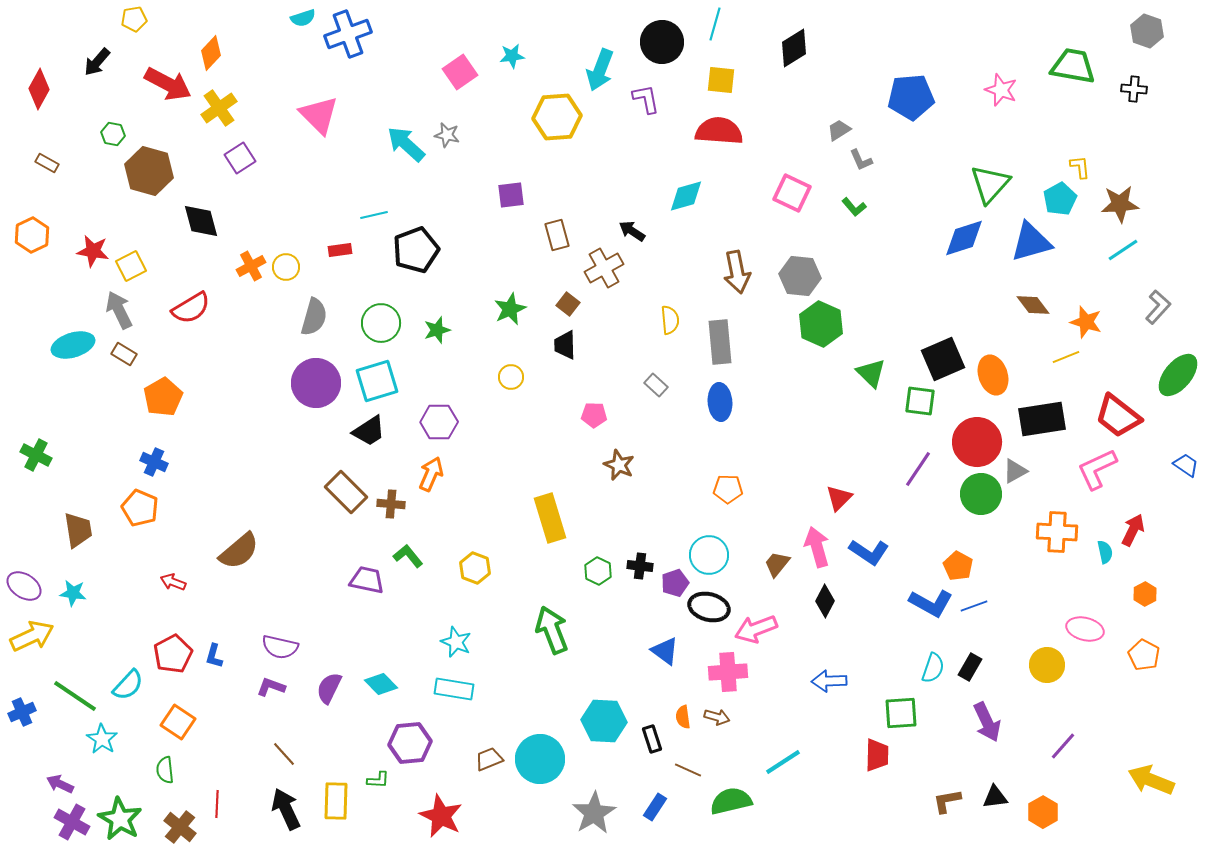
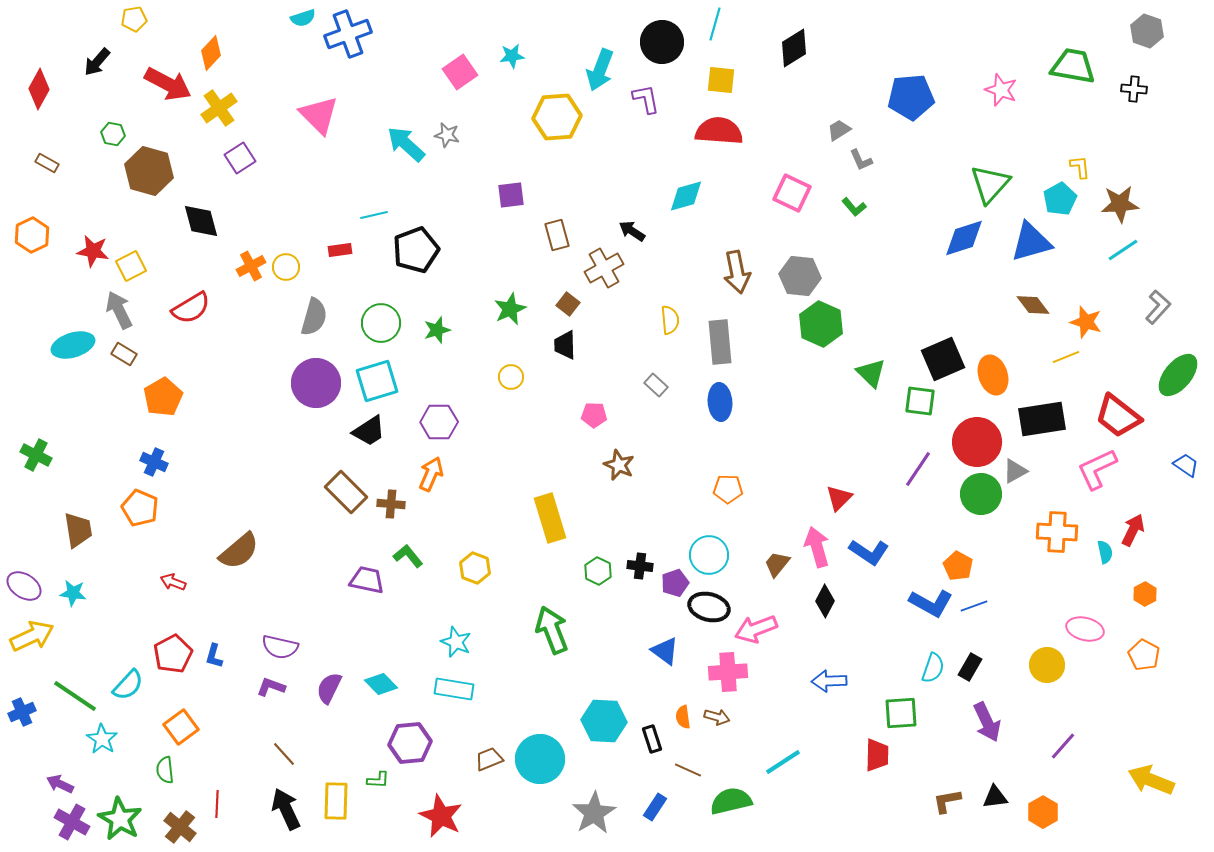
orange square at (178, 722): moved 3 px right, 5 px down; rotated 20 degrees clockwise
